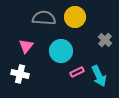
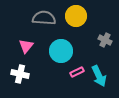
yellow circle: moved 1 px right, 1 px up
gray cross: rotated 16 degrees counterclockwise
